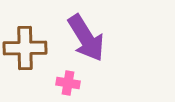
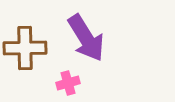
pink cross: rotated 25 degrees counterclockwise
